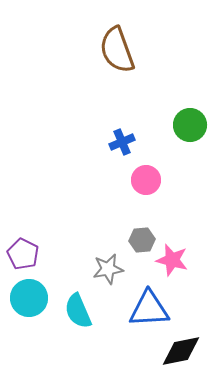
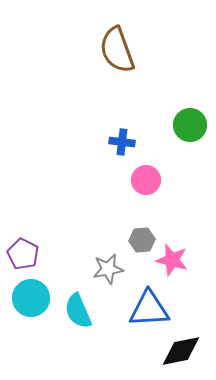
blue cross: rotated 30 degrees clockwise
cyan circle: moved 2 px right
